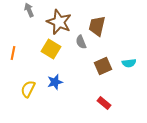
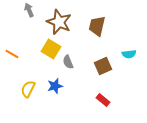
gray semicircle: moved 13 px left, 20 px down
orange line: moved 1 px left, 1 px down; rotated 72 degrees counterclockwise
cyan semicircle: moved 9 px up
blue star: moved 4 px down
red rectangle: moved 1 px left, 3 px up
